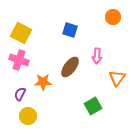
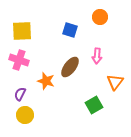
orange circle: moved 13 px left
yellow square: moved 1 px right, 2 px up; rotated 30 degrees counterclockwise
orange triangle: moved 2 px left, 4 px down
orange star: moved 3 px right, 1 px up; rotated 18 degrees clockwise
green square: moved 1 px right, 1 px up
yellow circle: moved 3 px left, 1 px up
